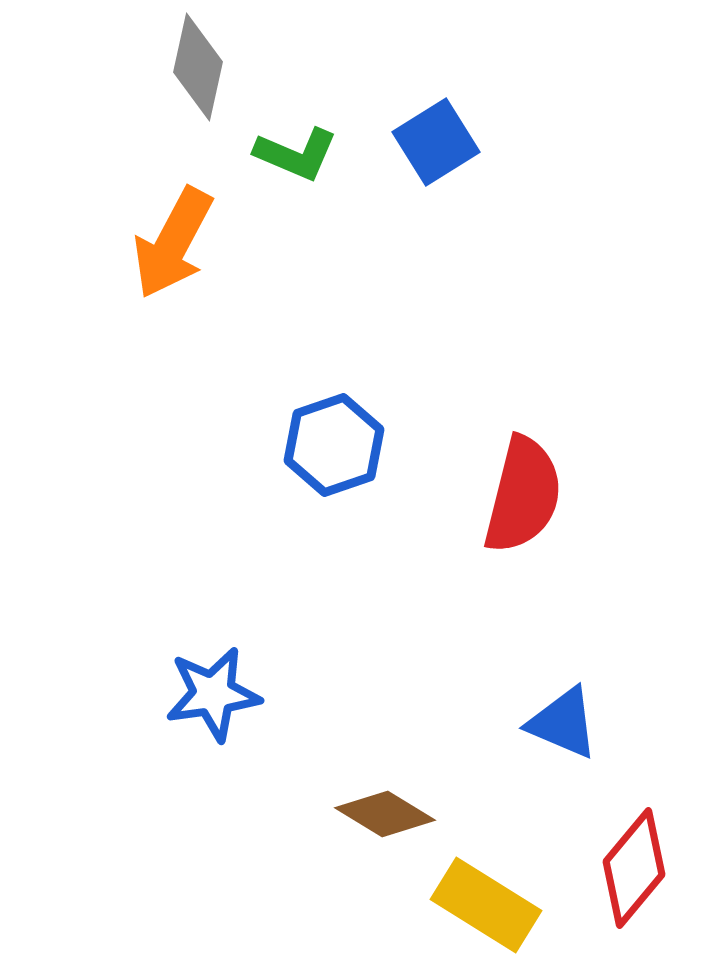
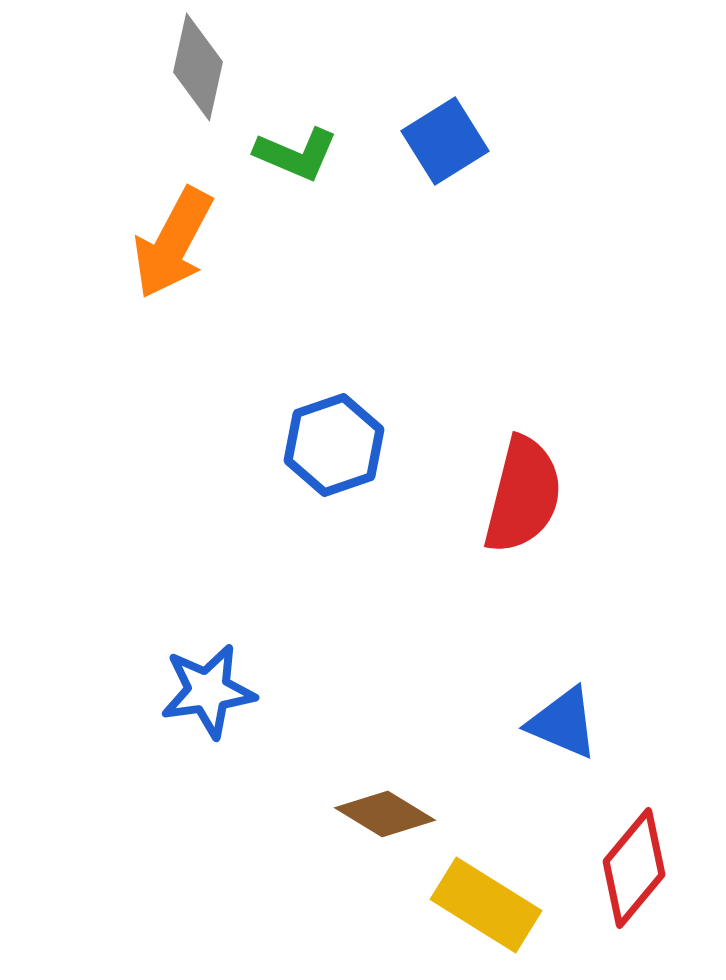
blue square: moved 9 px right, 1 px up
blue star: moved 5 px left, 3 px up
